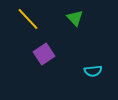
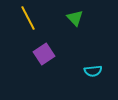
yellow line: moved 1 px up; rotated 15 degrees clockwise
